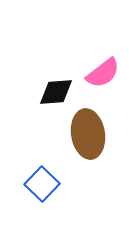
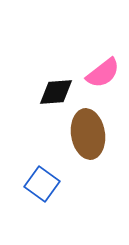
blue square: rotated 8 degrees counterclockwise
